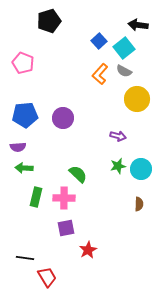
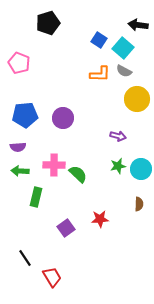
black pentagon: moved 1 px left, 2 px down
blue square: moved 1 px up; rotated 14 degrees counterclockwise
cyan square: moved 1 px left; rotated 10 degrees counterclockwise
pink pentagon: moved 4 px left
orange L-shape: rotated 130 degrees counterclockwise
green arrow: moved 4 px left, 3 px down
pink cross: moved 10 px left, 33 px up
purple square: rotated 24 degrees counterclockwise
red star: moved 12 px right, 31 px up; rotated 24 degrees clockwise
black line: rotated 48 degrees clockwise
red trapezoid: moved 5 px right
